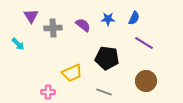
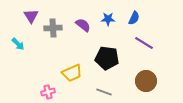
pink cross: rotated 16 degrees counterclockwise
